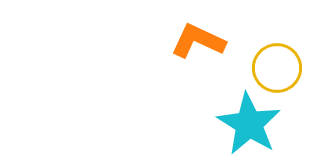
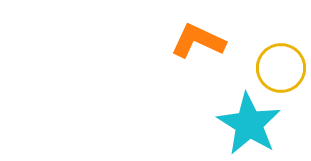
yellow circle: moved 4 px right
